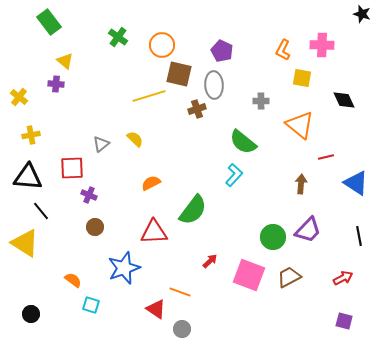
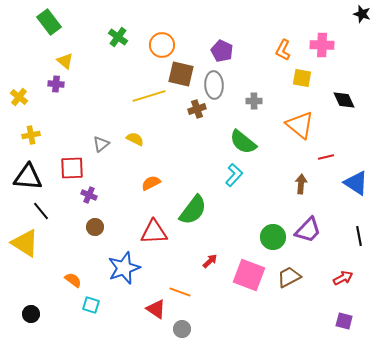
brown square at (179, 74): moved 2 px right
gray cross at (261, 101): moved 7 px left
yellow semicircle at (135, 139): rotated 18 degrees counterclockwise
